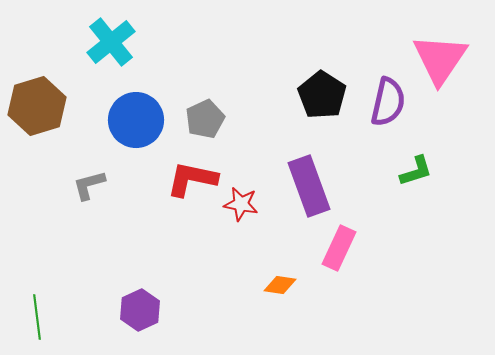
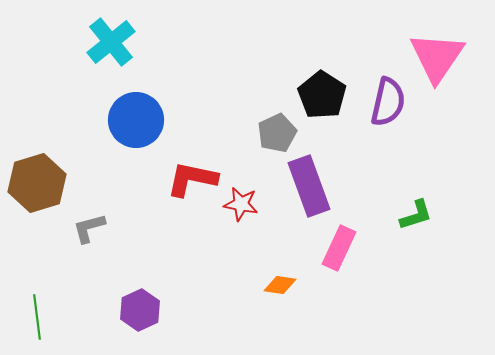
pink triangle: moved 3 px left, 2 px up
brown hexagon: moved 77 px down
gray pentagon: moved 72 px right, 14 px down
green L-shape: moved 44 px down
gray L-shape: moved 43 px down
